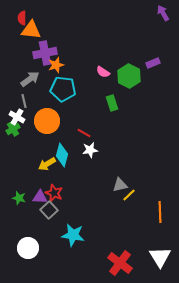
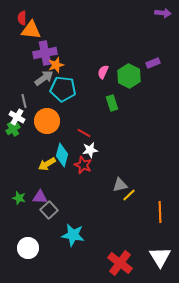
purple arrow: rotated 126 degrees clockwise
pink semicircle: rotated 80 degrees clockwise
gray arrow: moved 14 px right, 1 px up
red star: moved 29 px right, 28 px up
